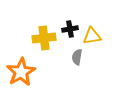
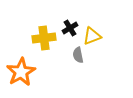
black cross: moved 1 px up; rotated 21 degrees counterclockwise
yellow triangle: rotated 12 degrees counterclockwise
gray semicircle: moved 1 px right, 2 px up; rotated 21 degrees counterclockwise
